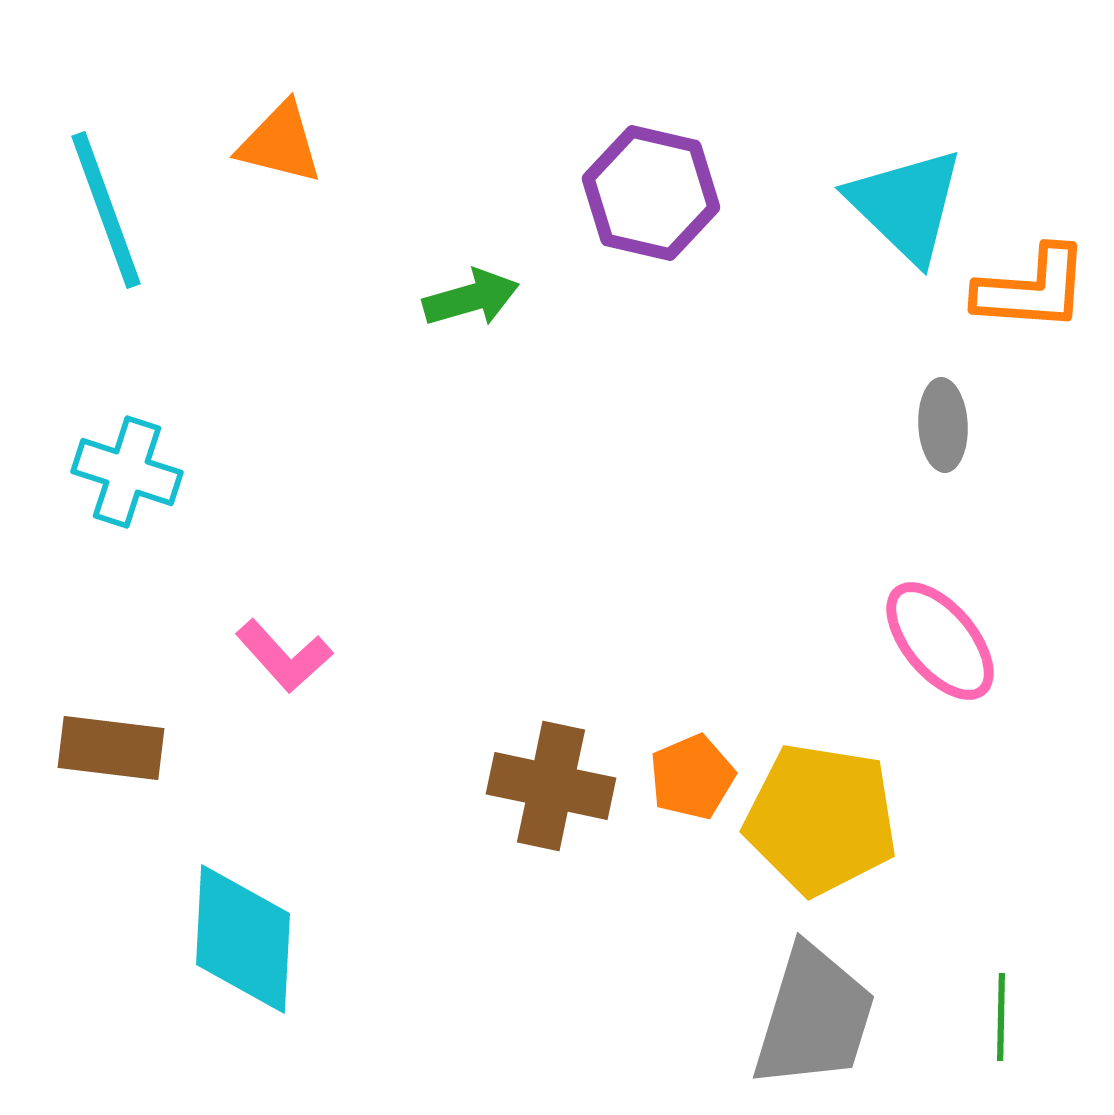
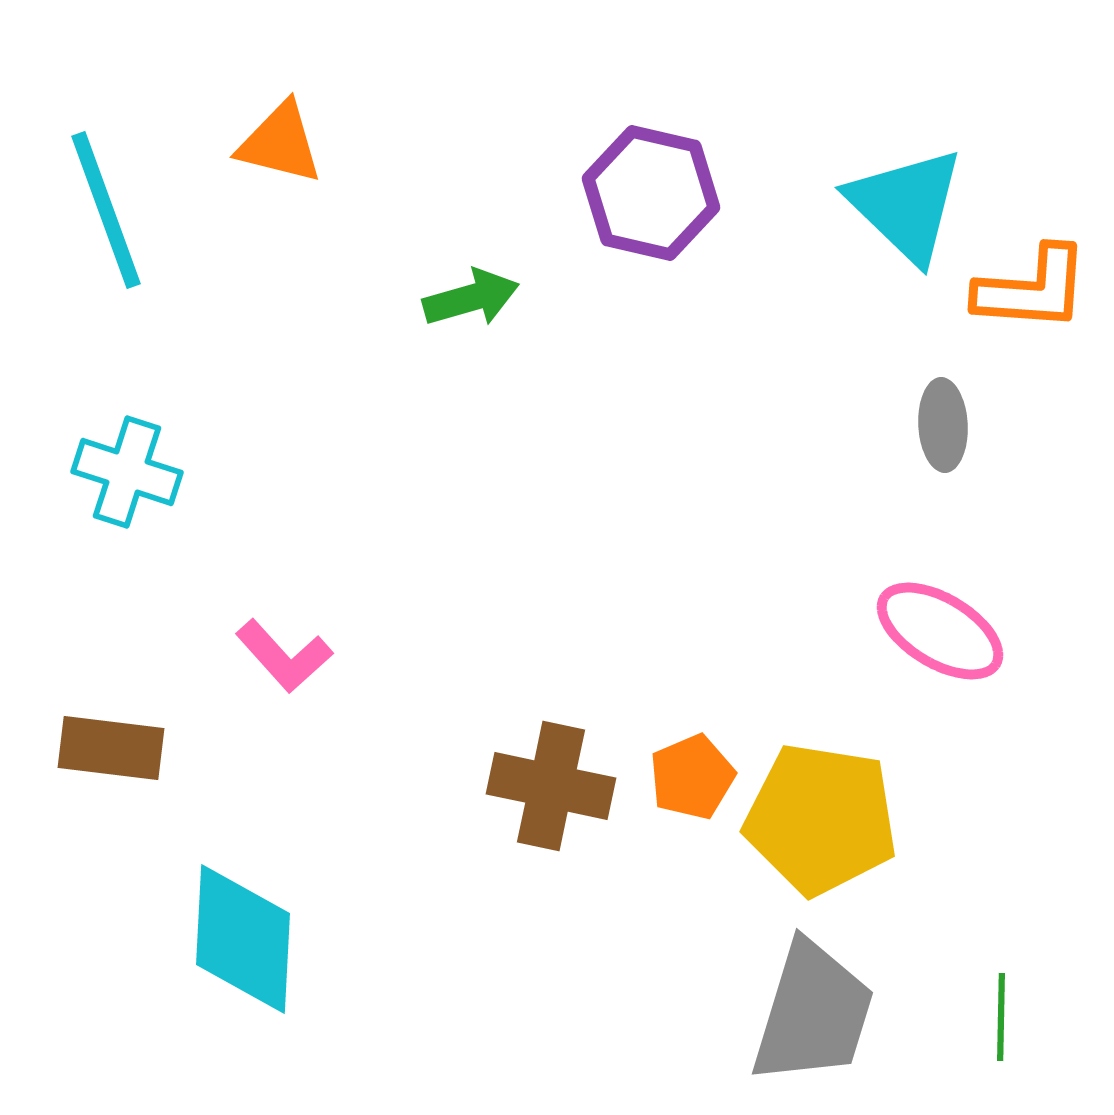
pink ellipse: moved 10 px up; rotated 19 degrees counterclockwise
gray trapezoid: moved 1 px left, 4 px up
